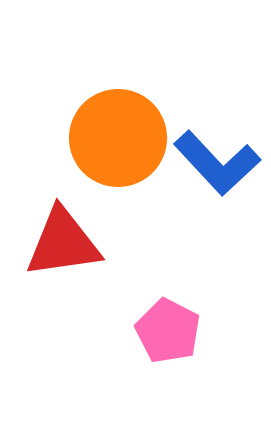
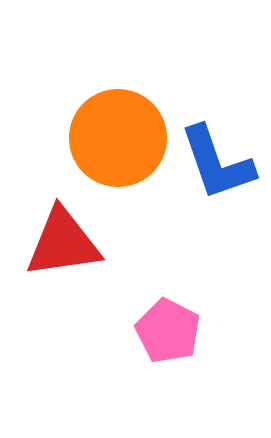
blue L-shape: rotated 24 degrees clockwise
